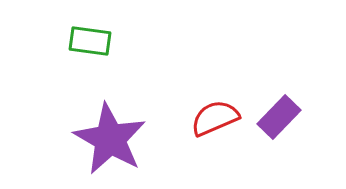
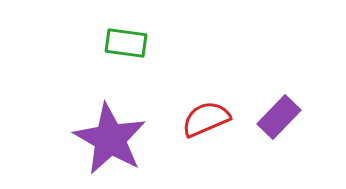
green rectangle: moved 36 px right, 2 px down
red semicircle: moved 9 px left, 1 px down
